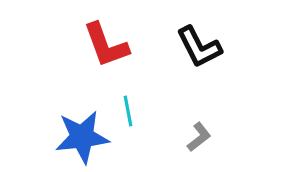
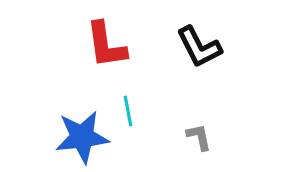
red L-shape: rotated 12 degrees clockwise
gray L-shape: rotated 64 degrees counterclockwise
